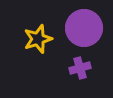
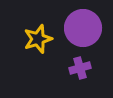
purple circle: moved 1 px left
